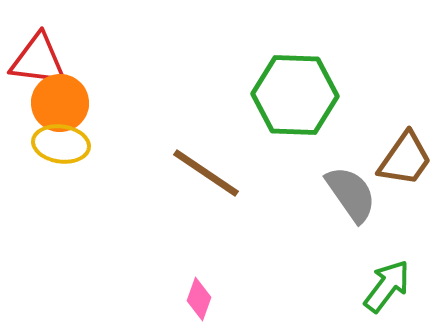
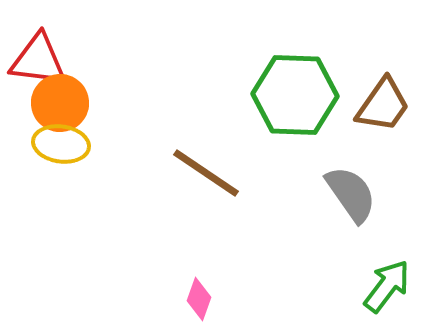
brown trapezoid: moved 22 px left, 54 px up
